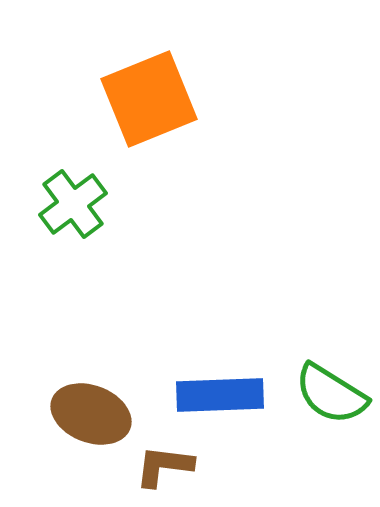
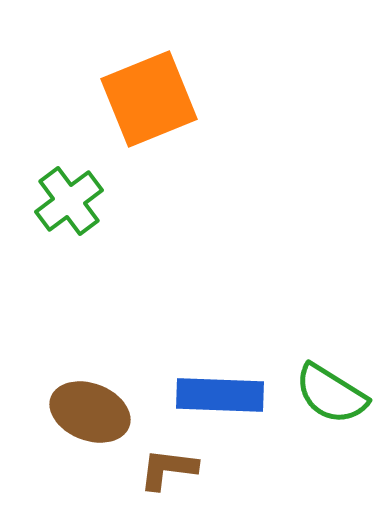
green cross: moved 4 px left, 3 px up
blue rectangle: rotated 4 degrees clockwise
brown ellipse: moved 1 px left, 2 px up
brown L-shape: moved 4 px right, 3 px down
